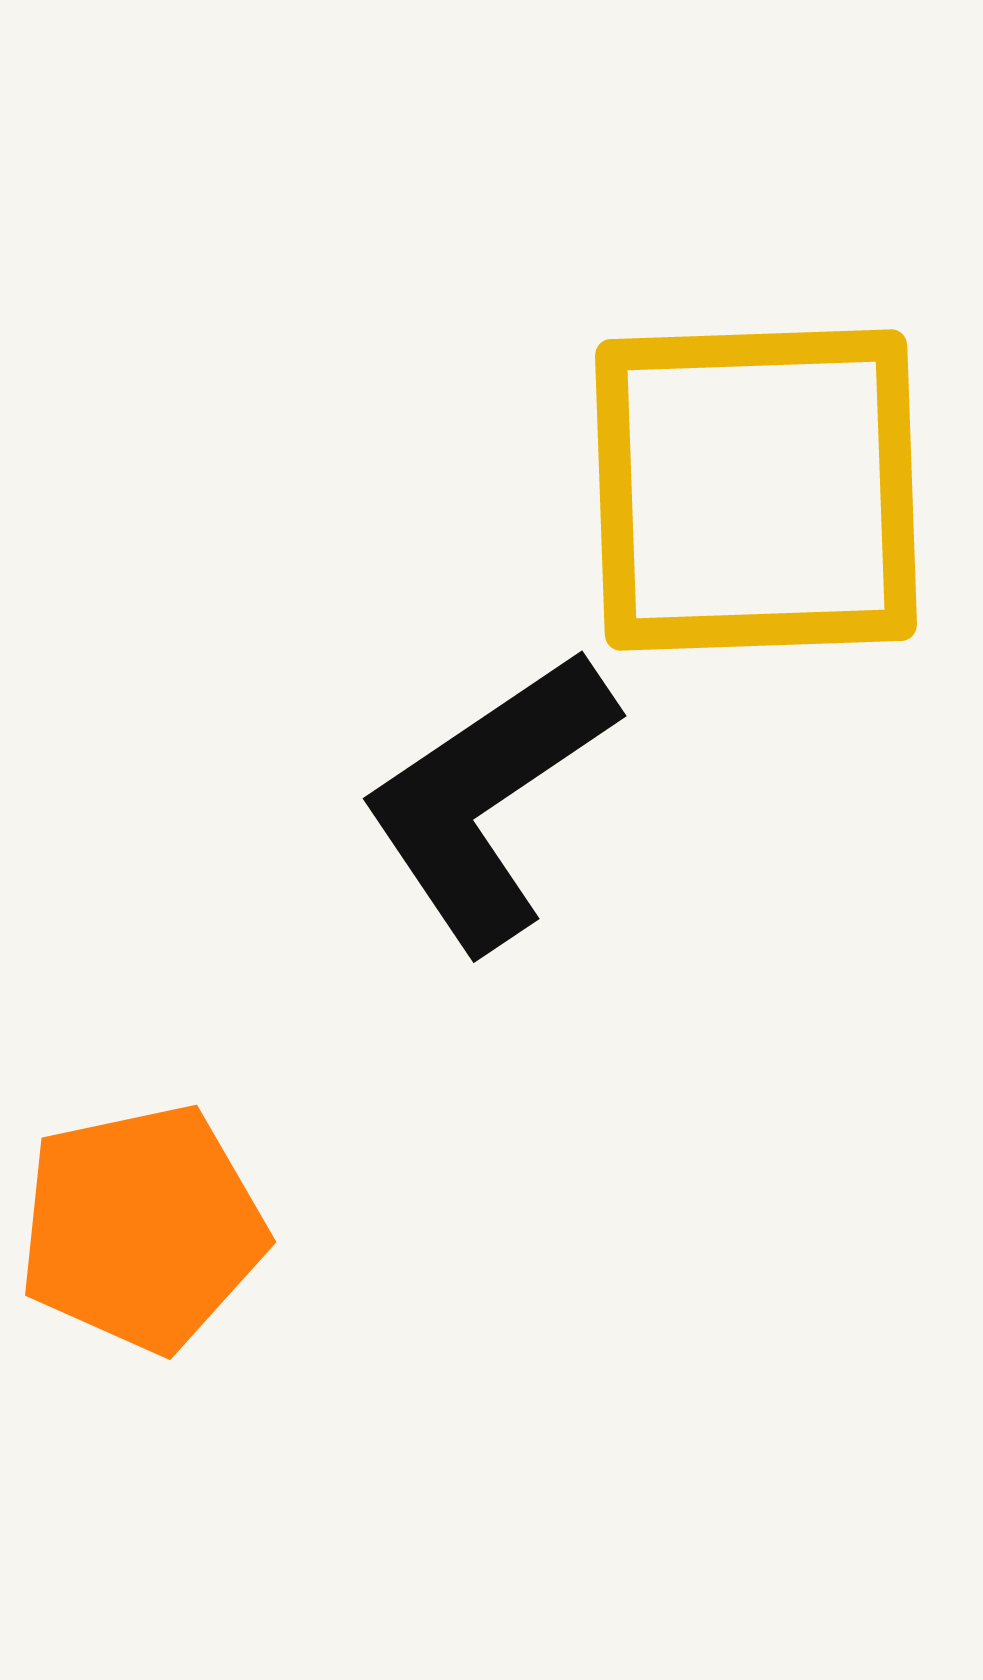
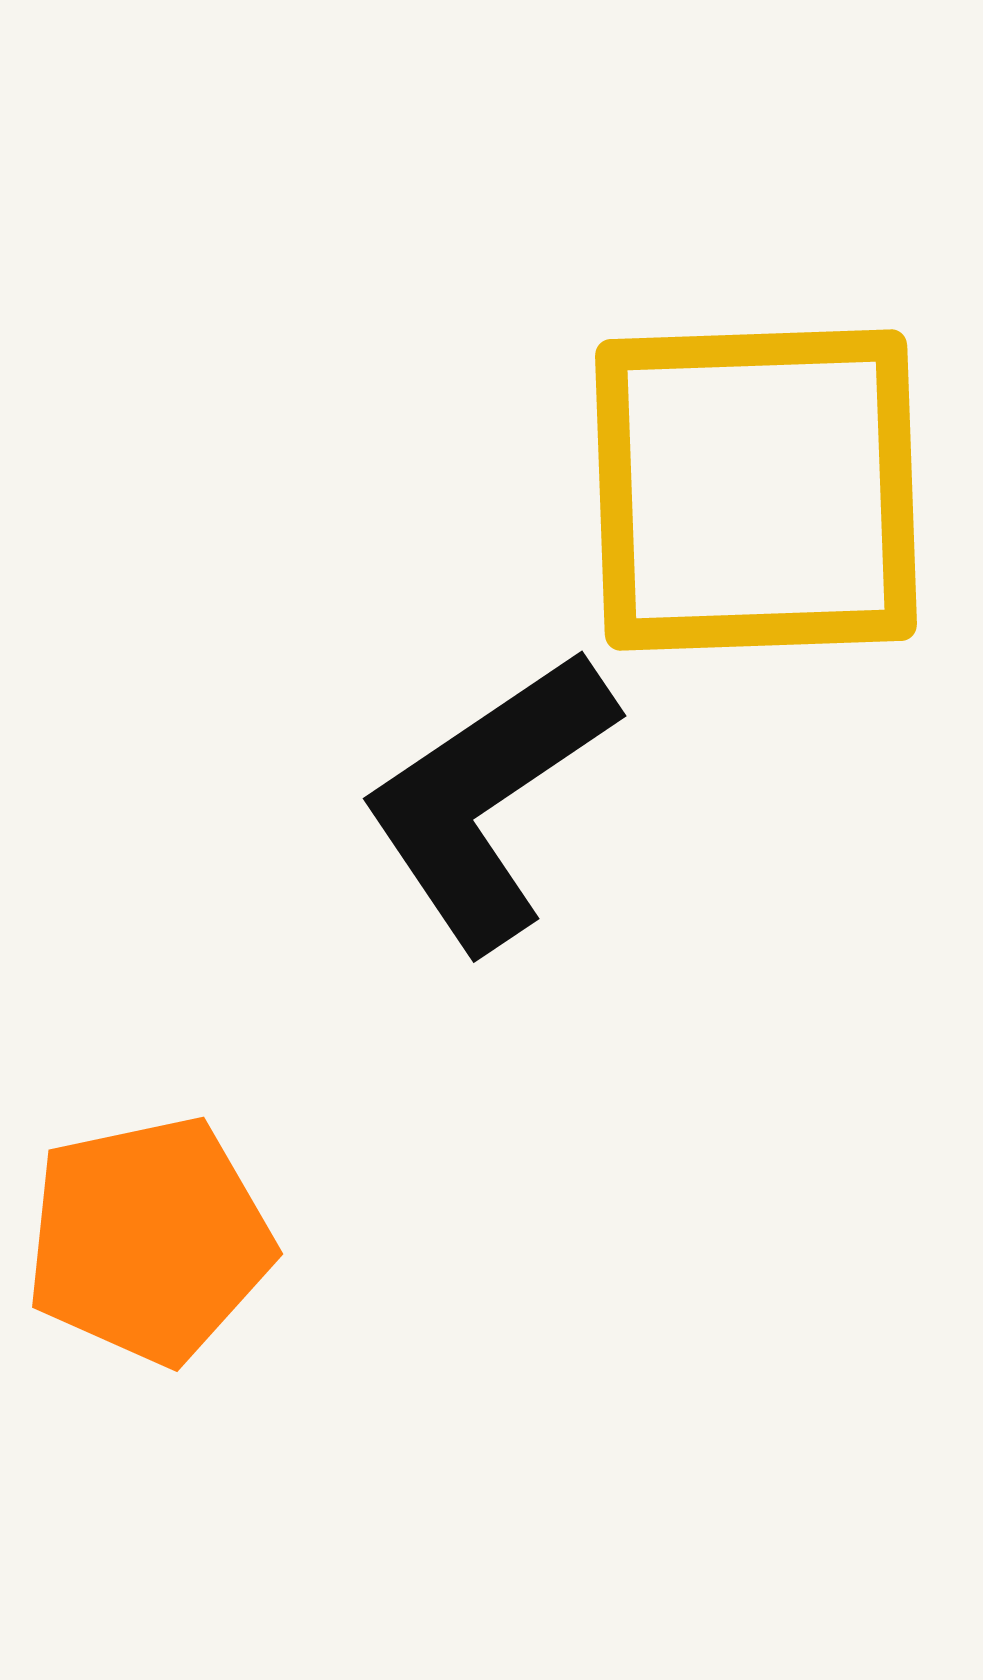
orange pentagon: moved 7 px right, 12 px down
